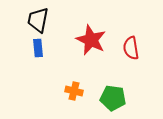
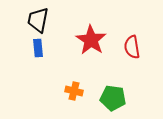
red star: rotated 8 degrees clockwise
red semicircle: moved 1 px right, 1 px up
